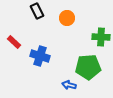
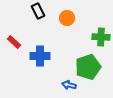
black rectangle: moved 1 px right
blue cross: rotated 18 degrees counterclockwise
green pentagon: rotated 15 degrees counterclockwise
